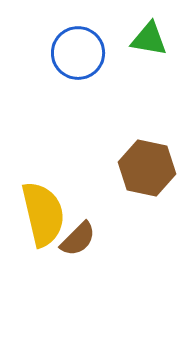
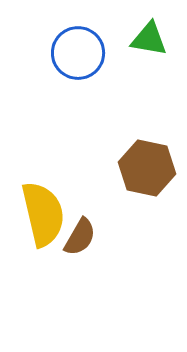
brown semicircle: moved 2 px right, 2 px up; rotated 15 degrees counterclockwise
